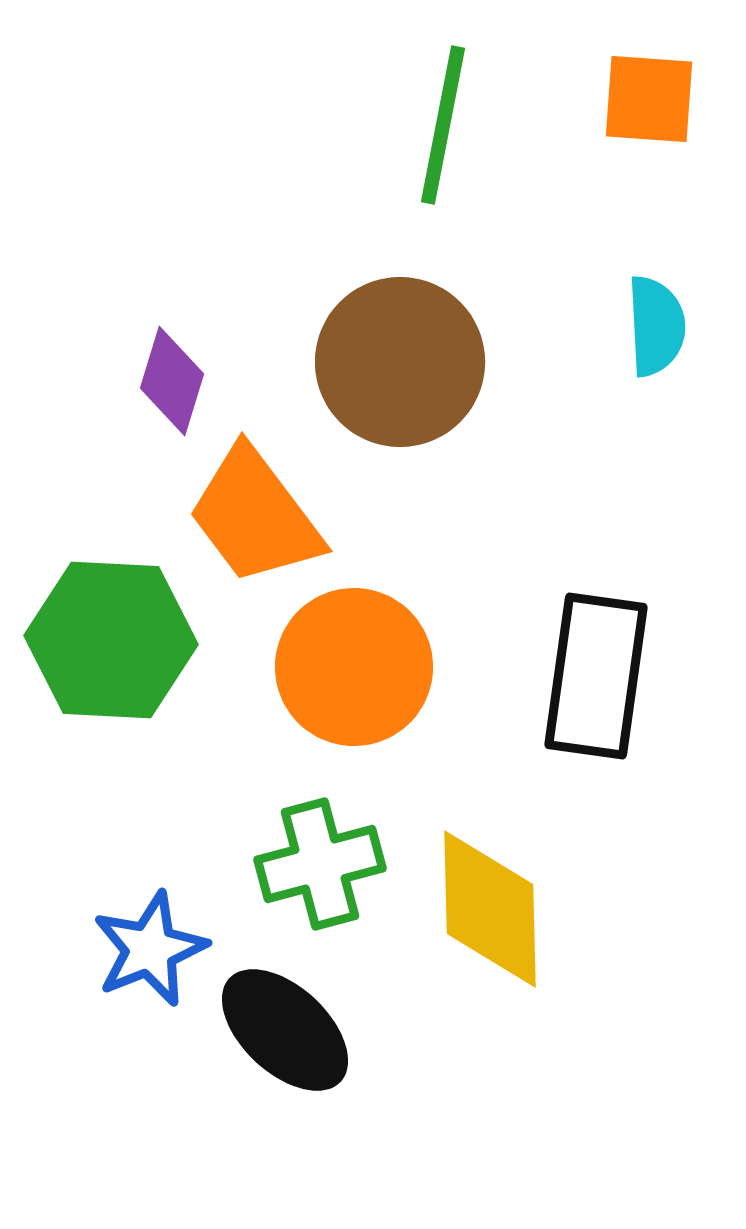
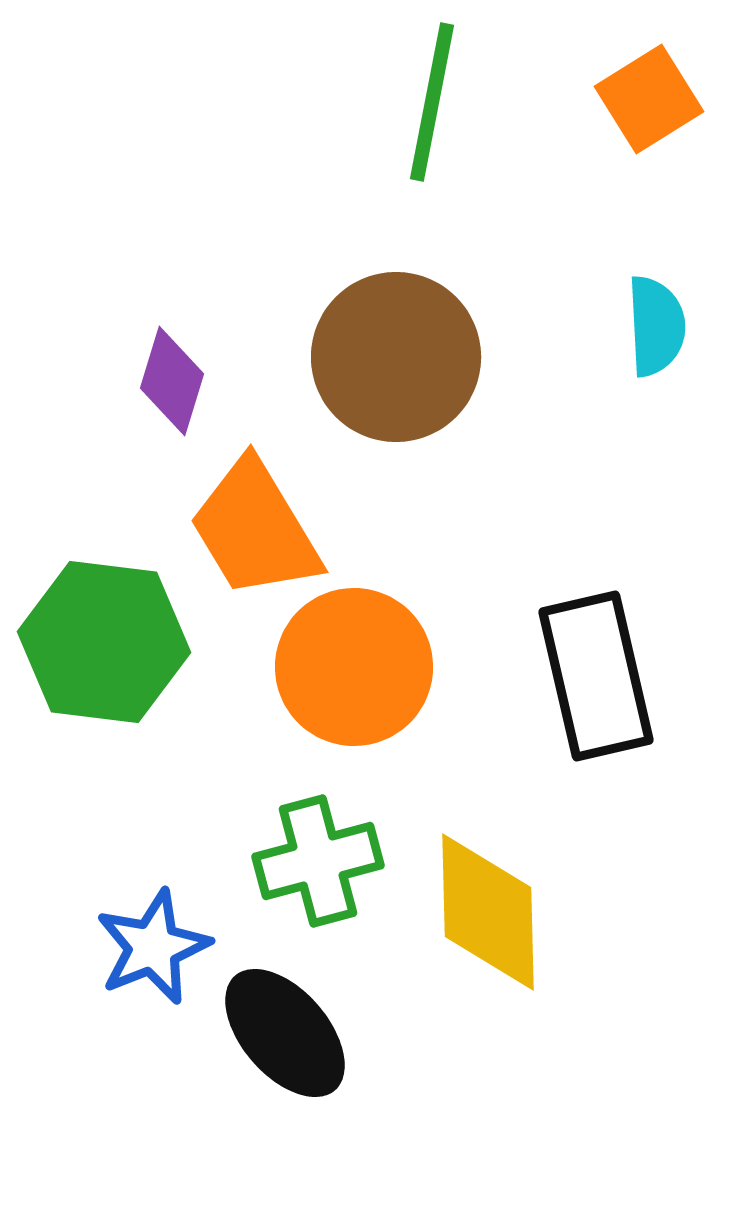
orange square: rotated 36 degrees counterclockwise
green line: moved 11 px left, 23 px up
brown circle: moved 4 px left, 5 px up
orange trapezoid: moved 13 px down; rotated 6 degrees clockwise
green hexagon: moved 7 px left, 2 px down; rotated 4 degrees clockwise
black rectangle: rotated 21 degrees counterclockwise
green cross: moved 2 px left, 3 px up
yellow diamond: moved 2 px left, 3 px down
blue star: moved 3 px right, 2 px up
black ellipse: moved 3 px down; rotated 6 degrees clockwise
